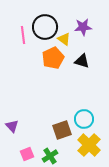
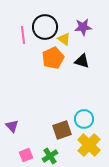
pink square: moved 1 px left, 1 px down
